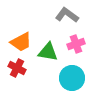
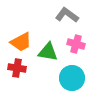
pink cross: rotated 36 degrees clockwise
red cross: rotated 18 degrees counterclockwise
